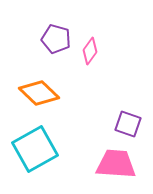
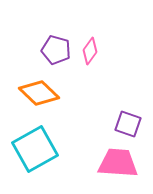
purple pentagon: moved 11 px down
pink trapezoid: moved 2 px right, 1 px up
